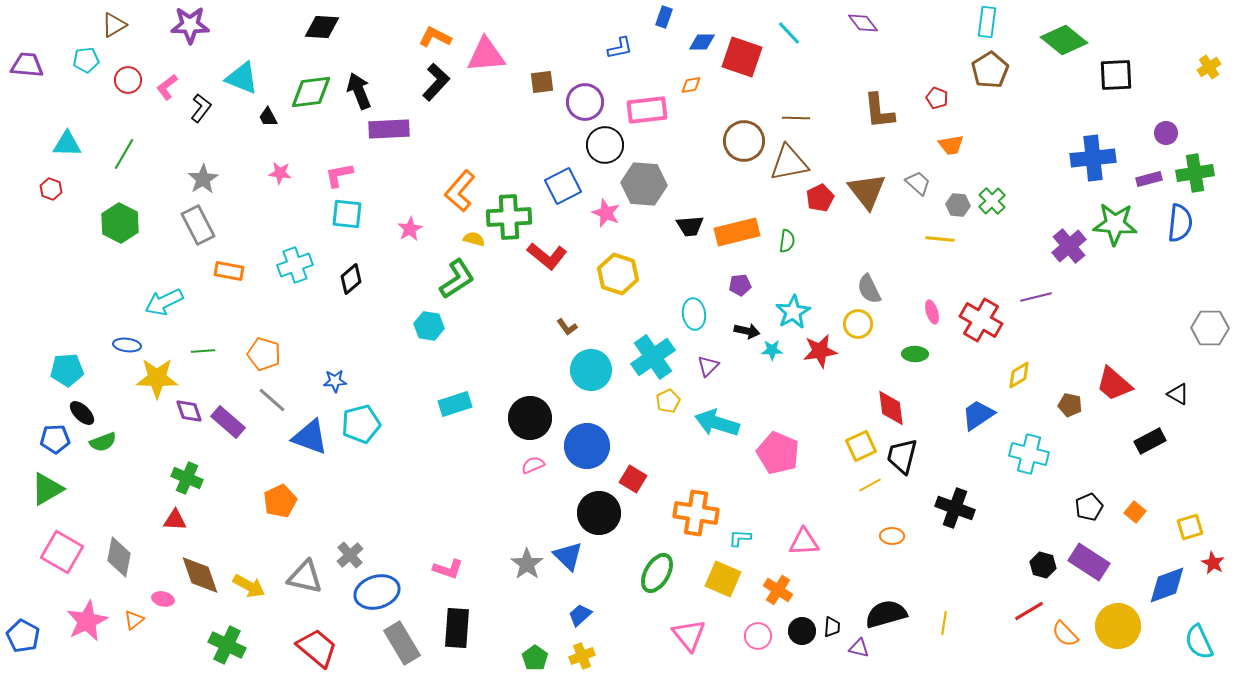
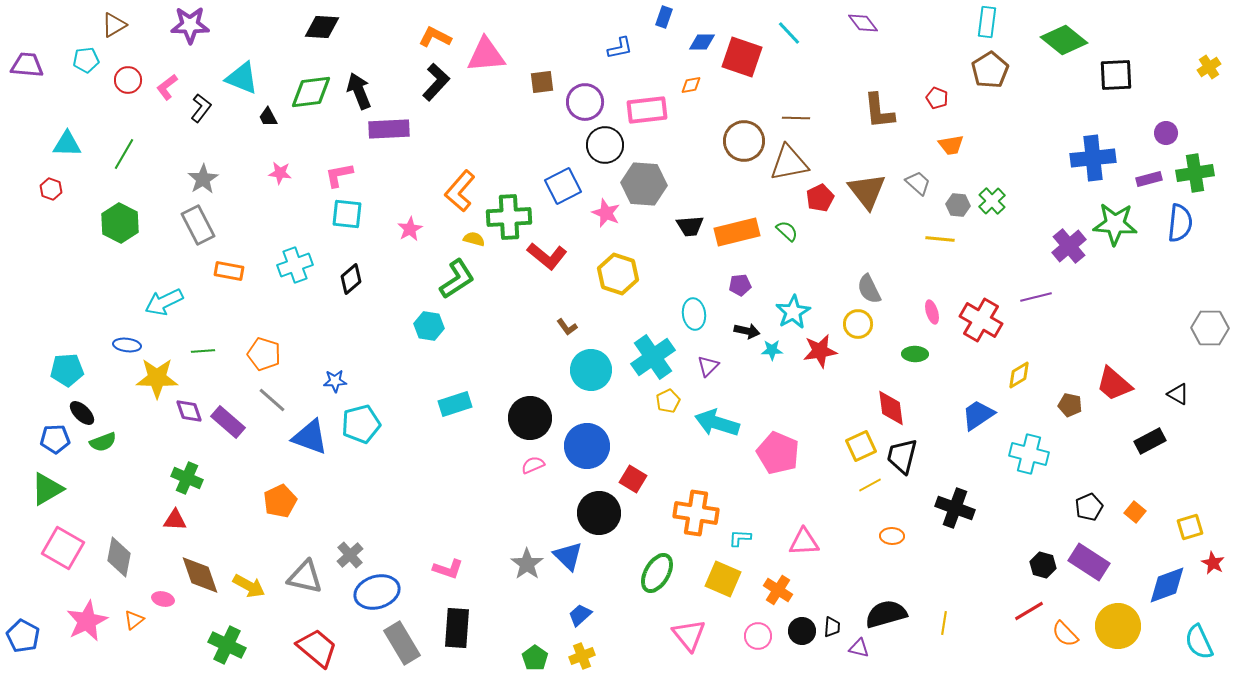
green semicircle at (787, 241): moved 10 px up; rotated 55 degrees counterclockwise
pink square at (62, 552): moved 1 px right, 4 px up
